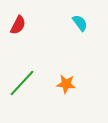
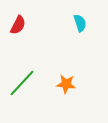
cyan semicircle: rotated 18 degrees clockwise
